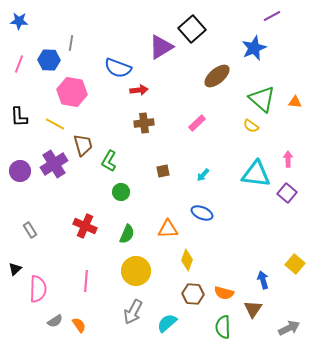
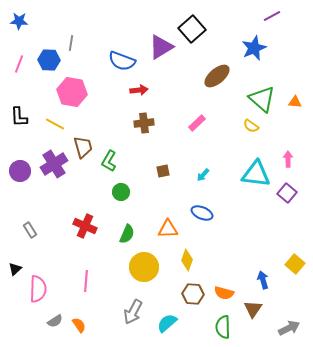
blue semicircle at (118, 68): moved 4 px right, 7 px up
brown trapezoid at (83, 145): moved 2 px down
yellow circle at (136, 271): moved 8 px right, 4 px up
